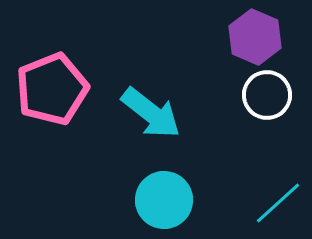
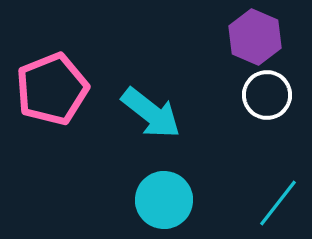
cyan line: rotated 10 degrees counterclockwise
